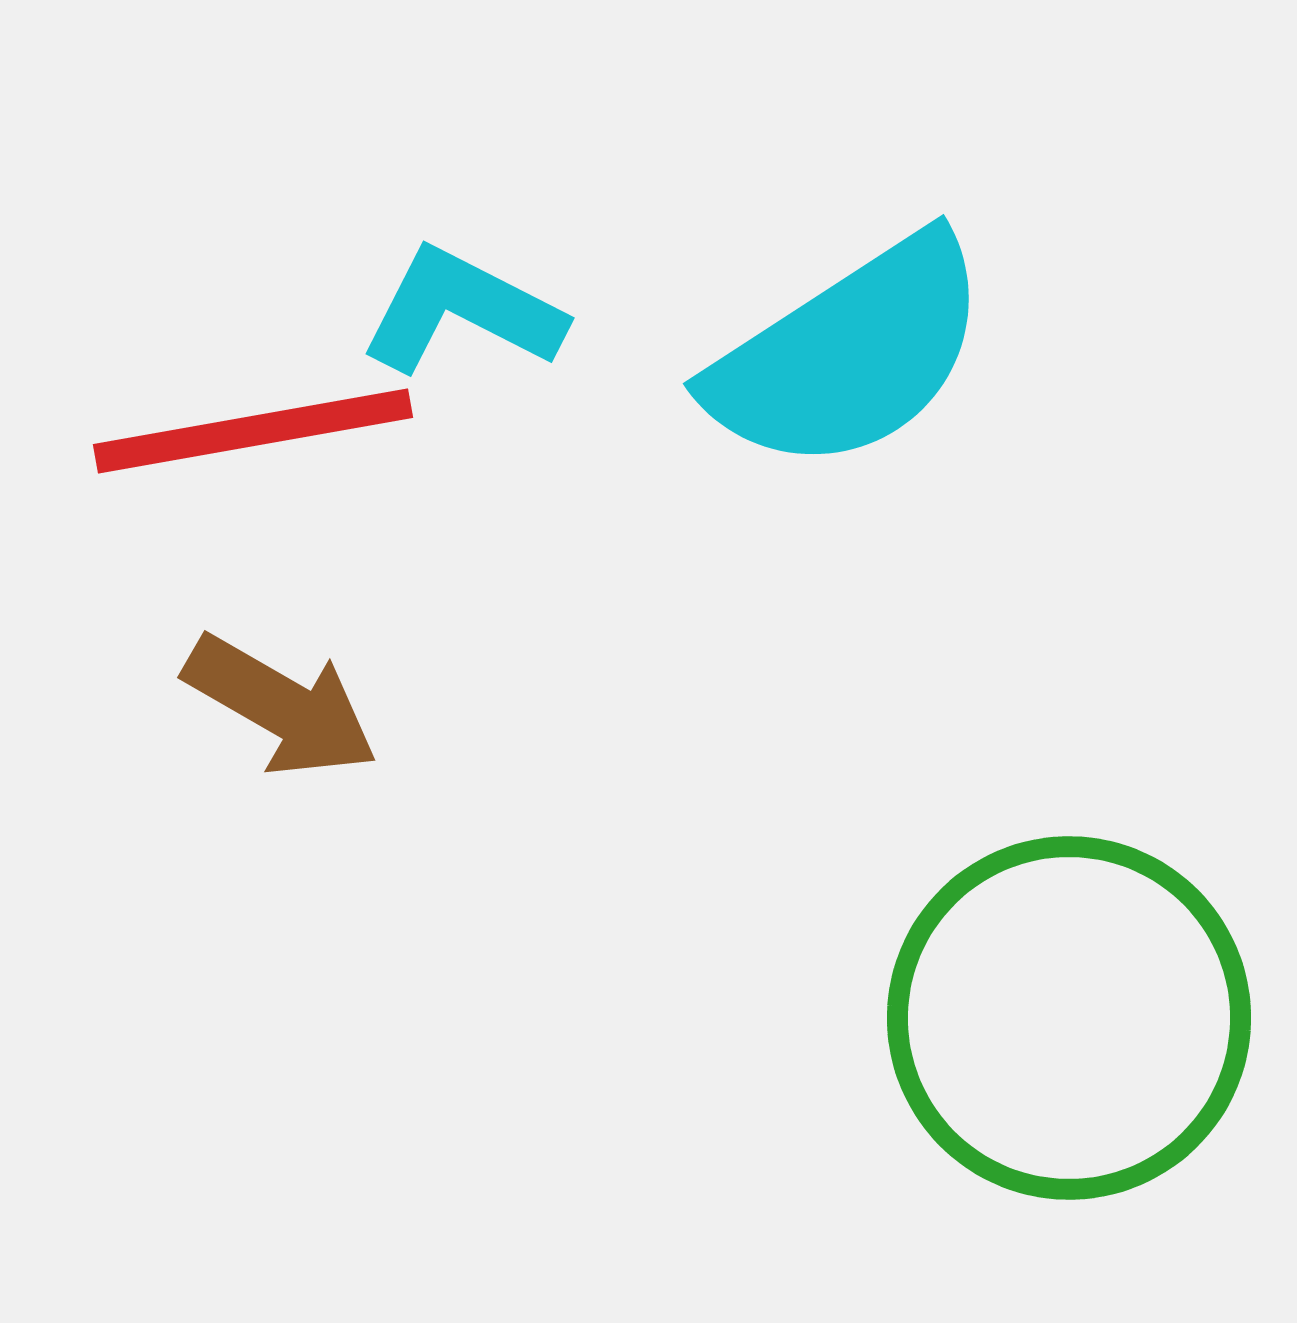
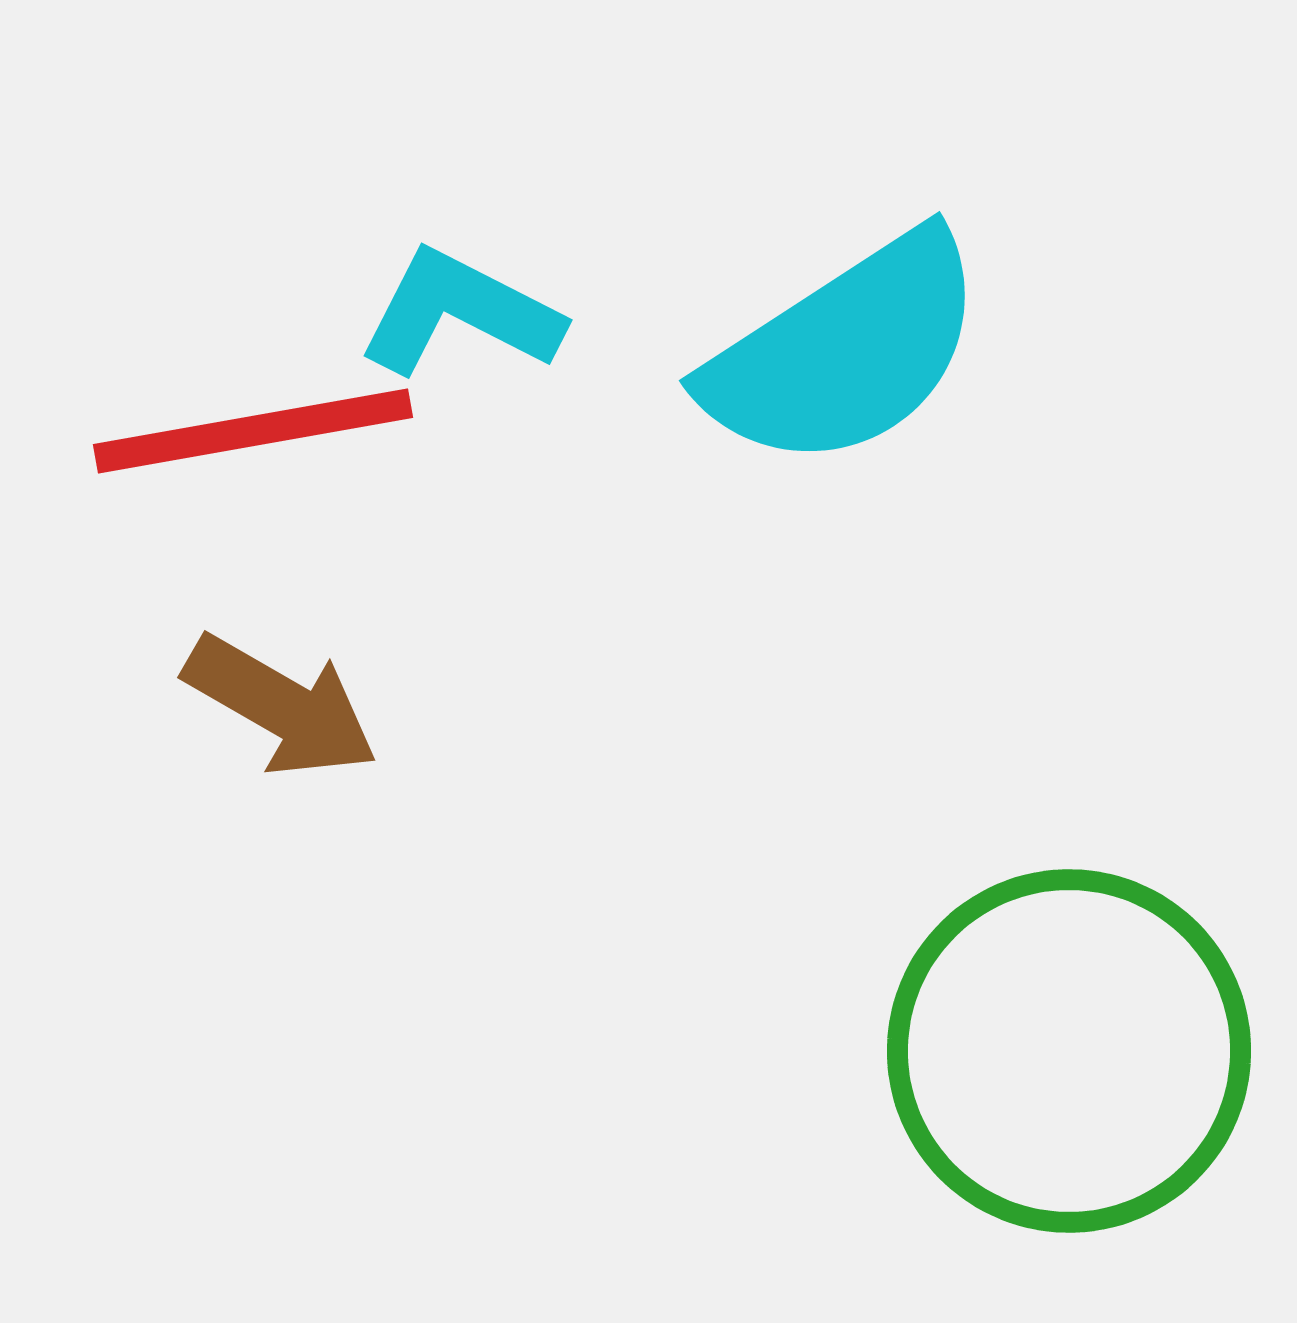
cyan L-shape: moved 2 px left, 2 px down
cyan semicircle: moved 4 px left, 3 px up
green circle: moved 33 px down
